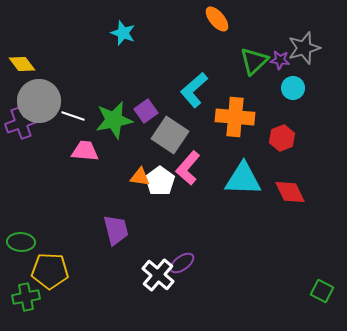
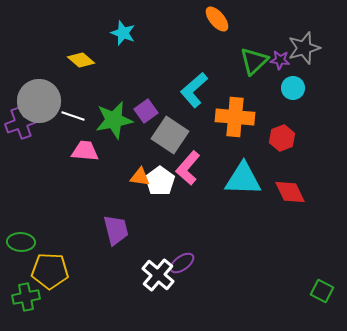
yellow diamond: moved 59 px right, 4 px up; rotated 12 degrees counterclockwise
